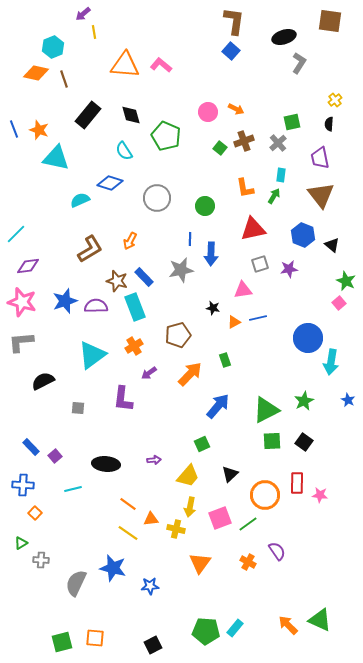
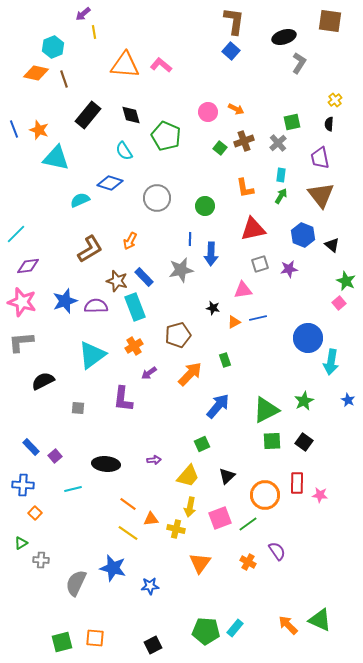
green arrow at (274, 196): moved 7 px right
black triangle at (230, 474): moved 3 px left, 2 px down
